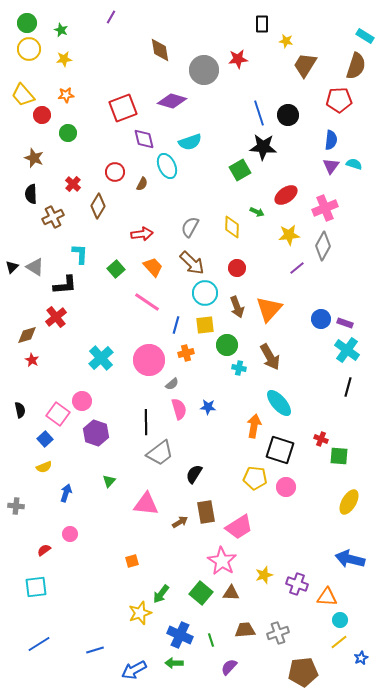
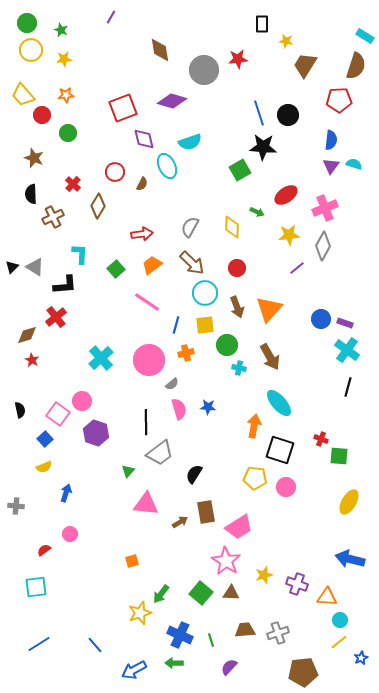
yellow circle at (29, 49): moved 2 px right, 1 px down
orange trapezoid at (153, 267): moved 1 px left, 2 px up; rotated 85 degrees counterclockwise
green triangle at (109, 481): moved 19 px right, 10 px up
pink star at (222, 561): moved 4 px right
blue line at (95, 650): moved 5 px up; rotated 66 degrees clockwise
